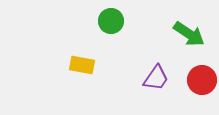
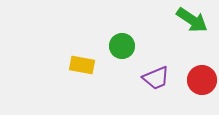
green circle: moved 11 px right, 25 px down
green arrow: moved 3 px right, 14 px up
purple trapezoid: rotated 32 degrees clockwise
